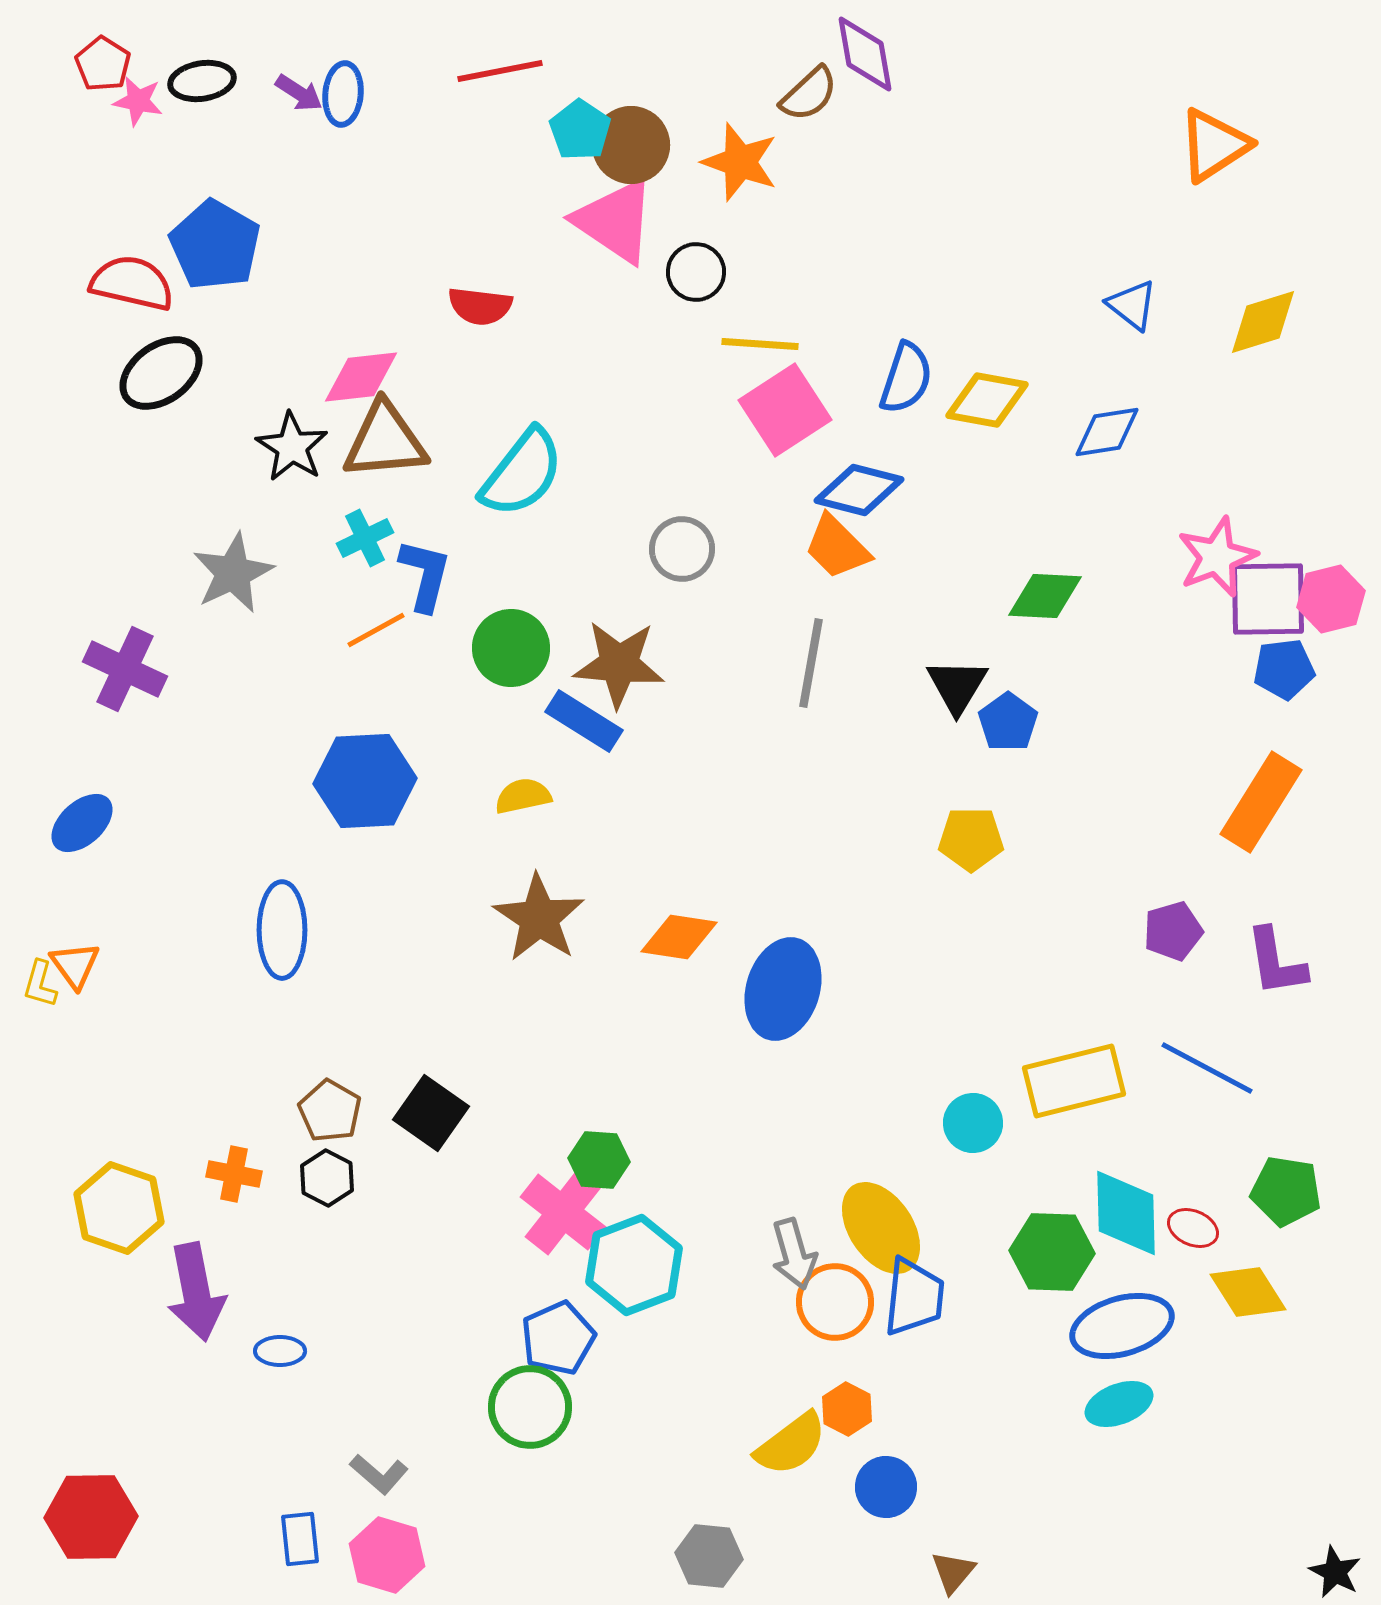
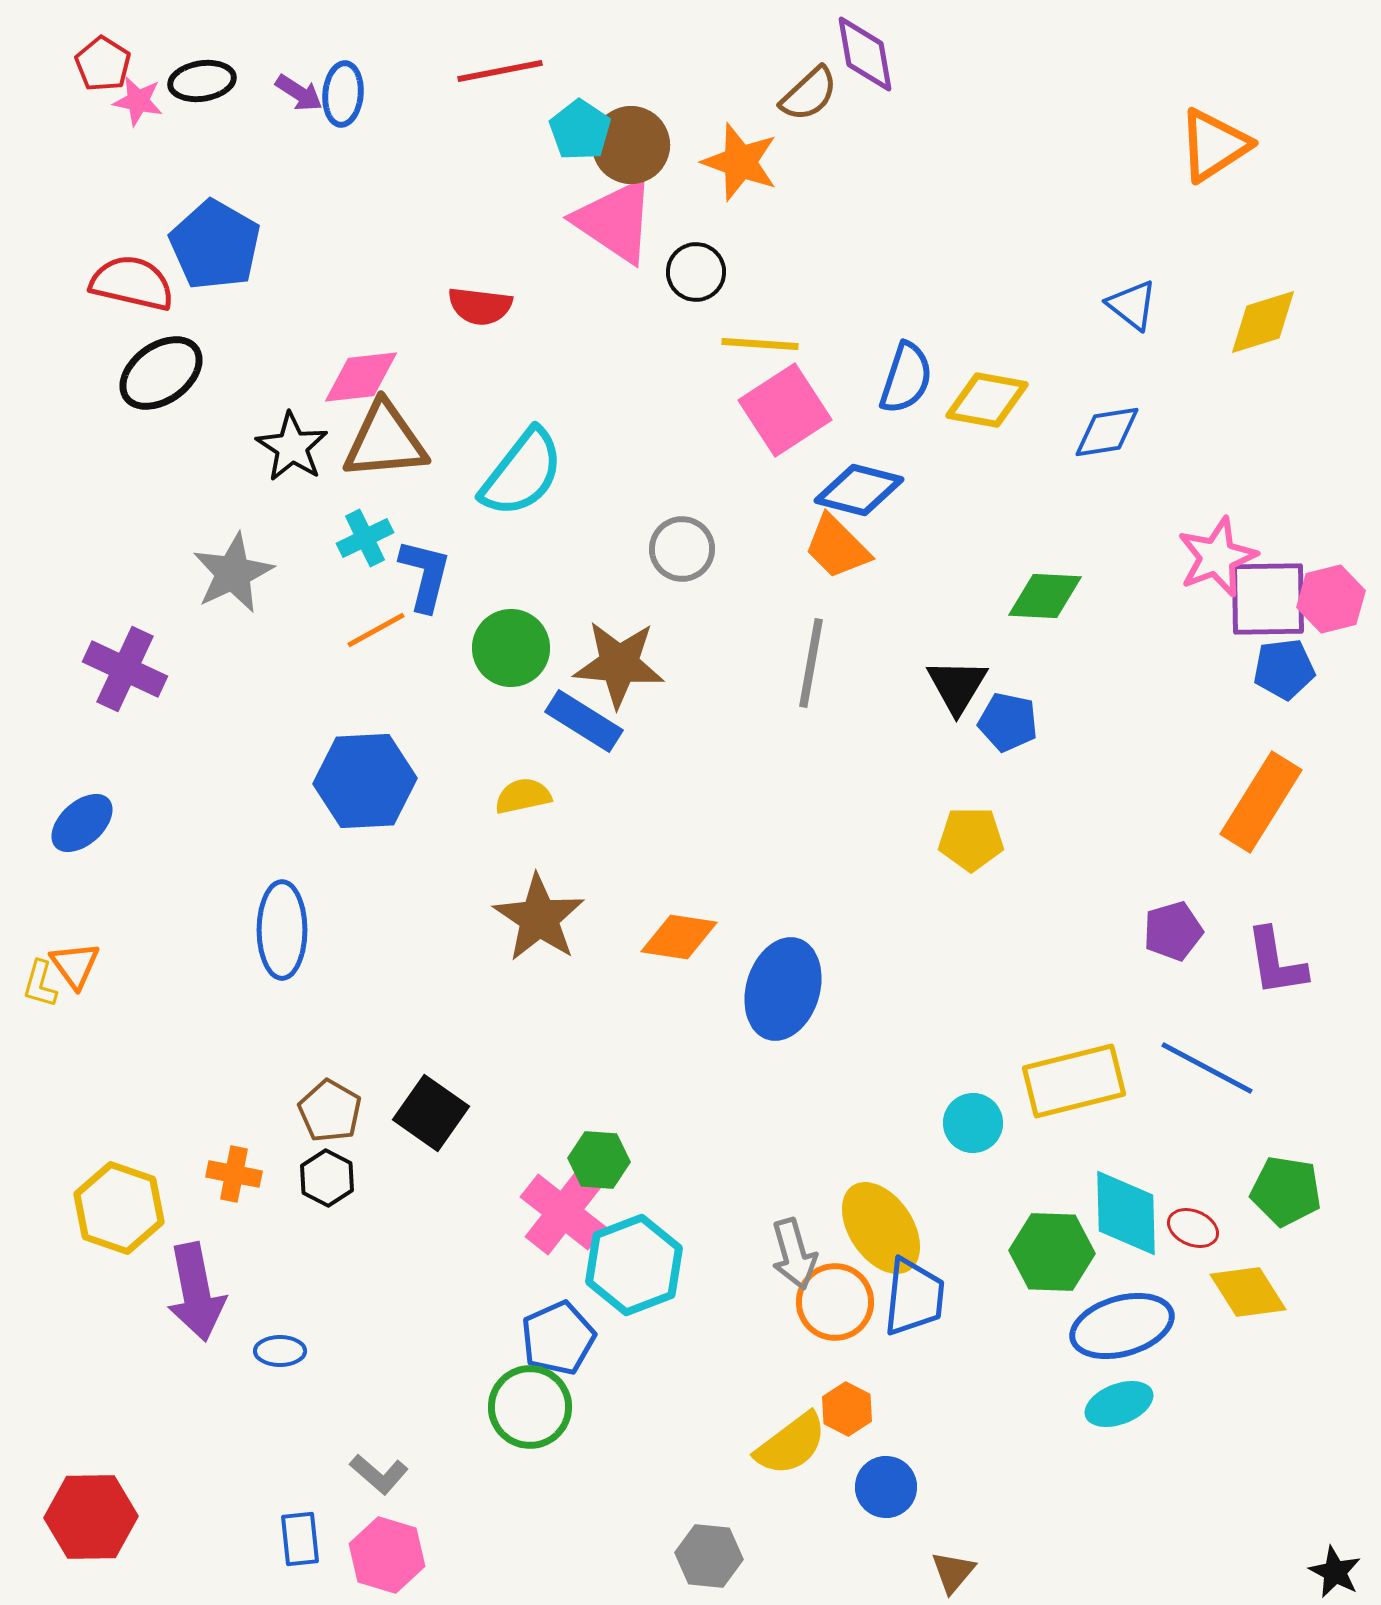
blue pentagon at (1008, 722): rotated 24 degrees counterclockwise
